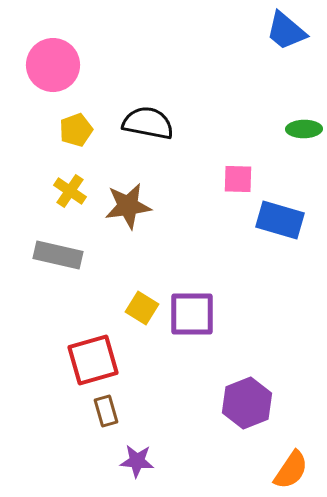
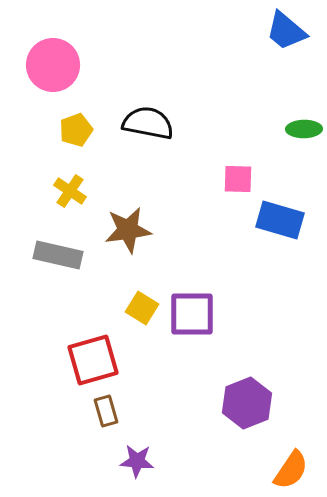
brown star: moved 24 px down
